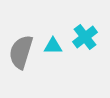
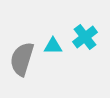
gray semicircle: moved 1 px right, 7 px down
